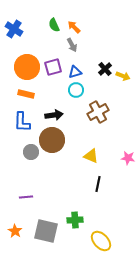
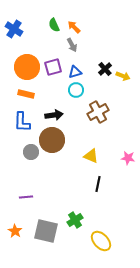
green cross: rotated 28 degrees counterclockwise
